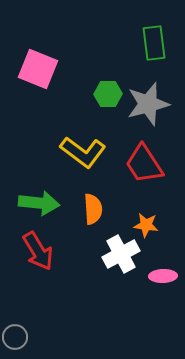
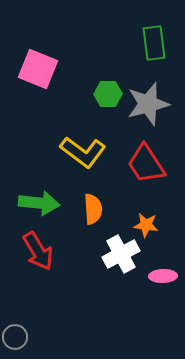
red trapezoid: moved 2 px right
